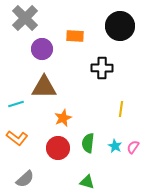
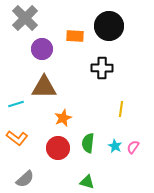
black circle: moved 11 px left
